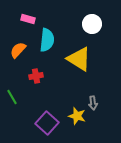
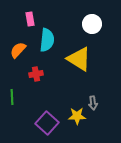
pink rectangle: moved 2 px right; rotated 64 degrees clockwise
red cross: moved 2 px up
green line: rotated 28 degrees clockwise
yellow star: rotated 18 degrees counterclockwise
